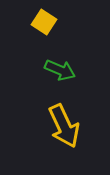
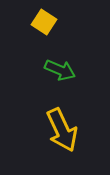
yellow arrow: moved 2 px left, 4 px down
